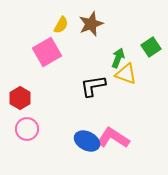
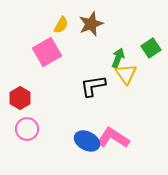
green square: moved 1 px down
yellow triangle: rotated 35 degrees clockwise
